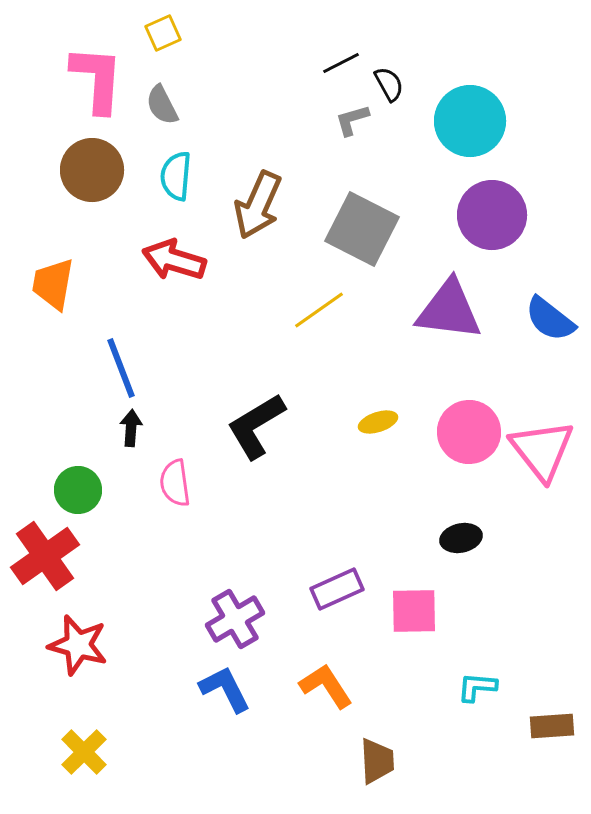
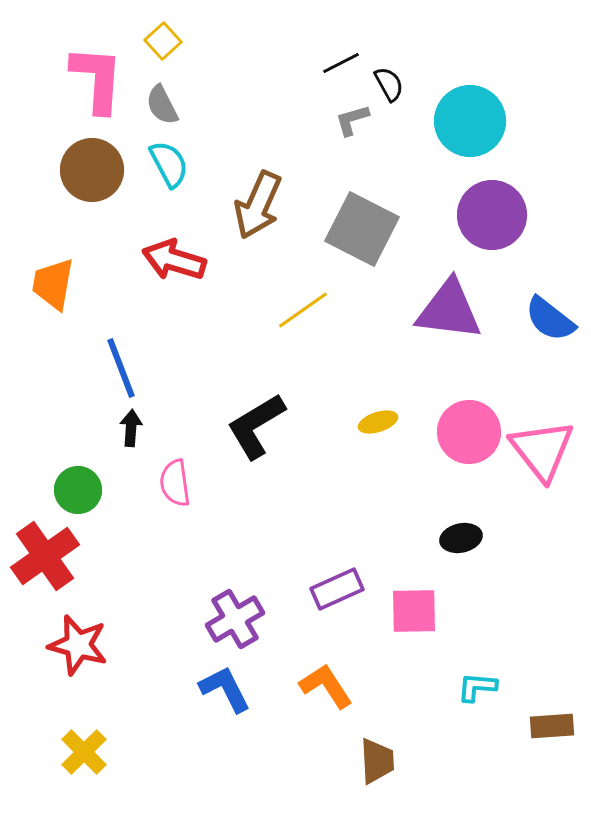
yellow square: moved 8 px down; rotated 18 degrees counterclockwise
cyan semicircle: moved 7 px left, 12 px up; rotated 147 degrees clockwise
yellow line: moved 16 px left
